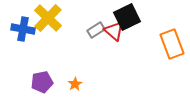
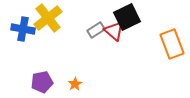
yellow cross: rotated 8 degrees clockwise
